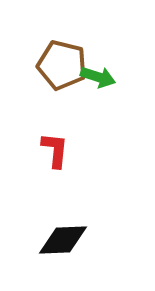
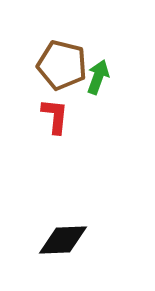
green arrow: rotated 88 degrees counterclockwise
red L-shape: moved 34 px up
